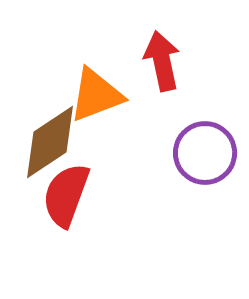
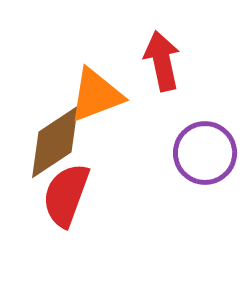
brown diamond: moved 5 px right
